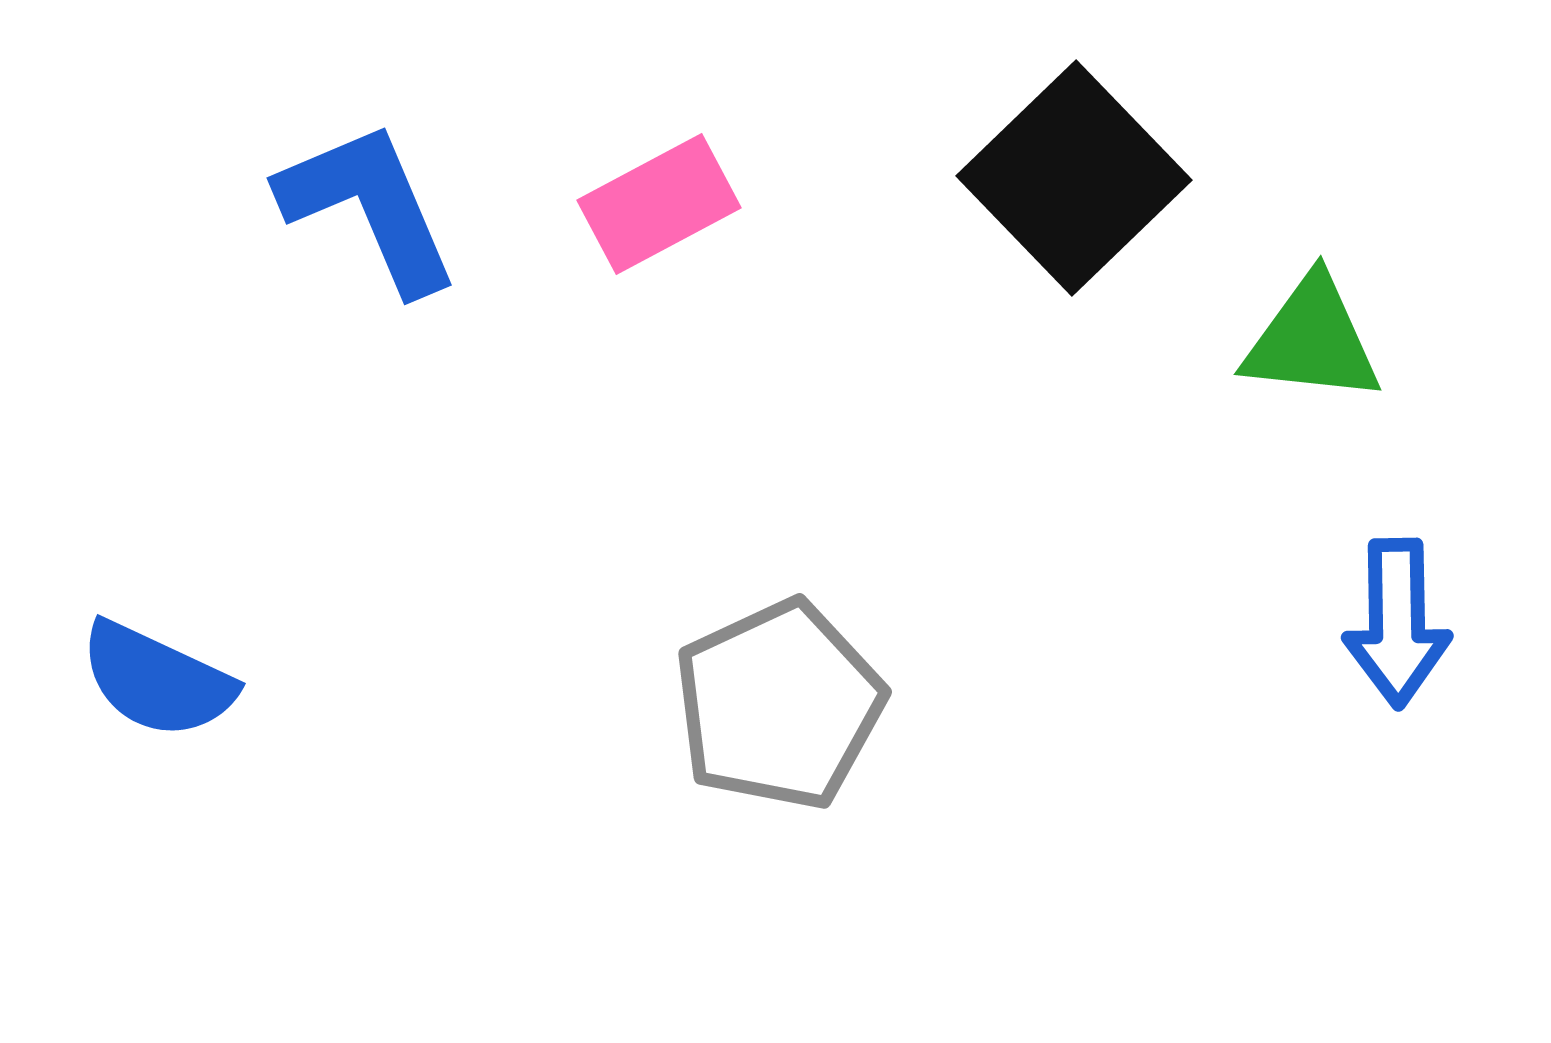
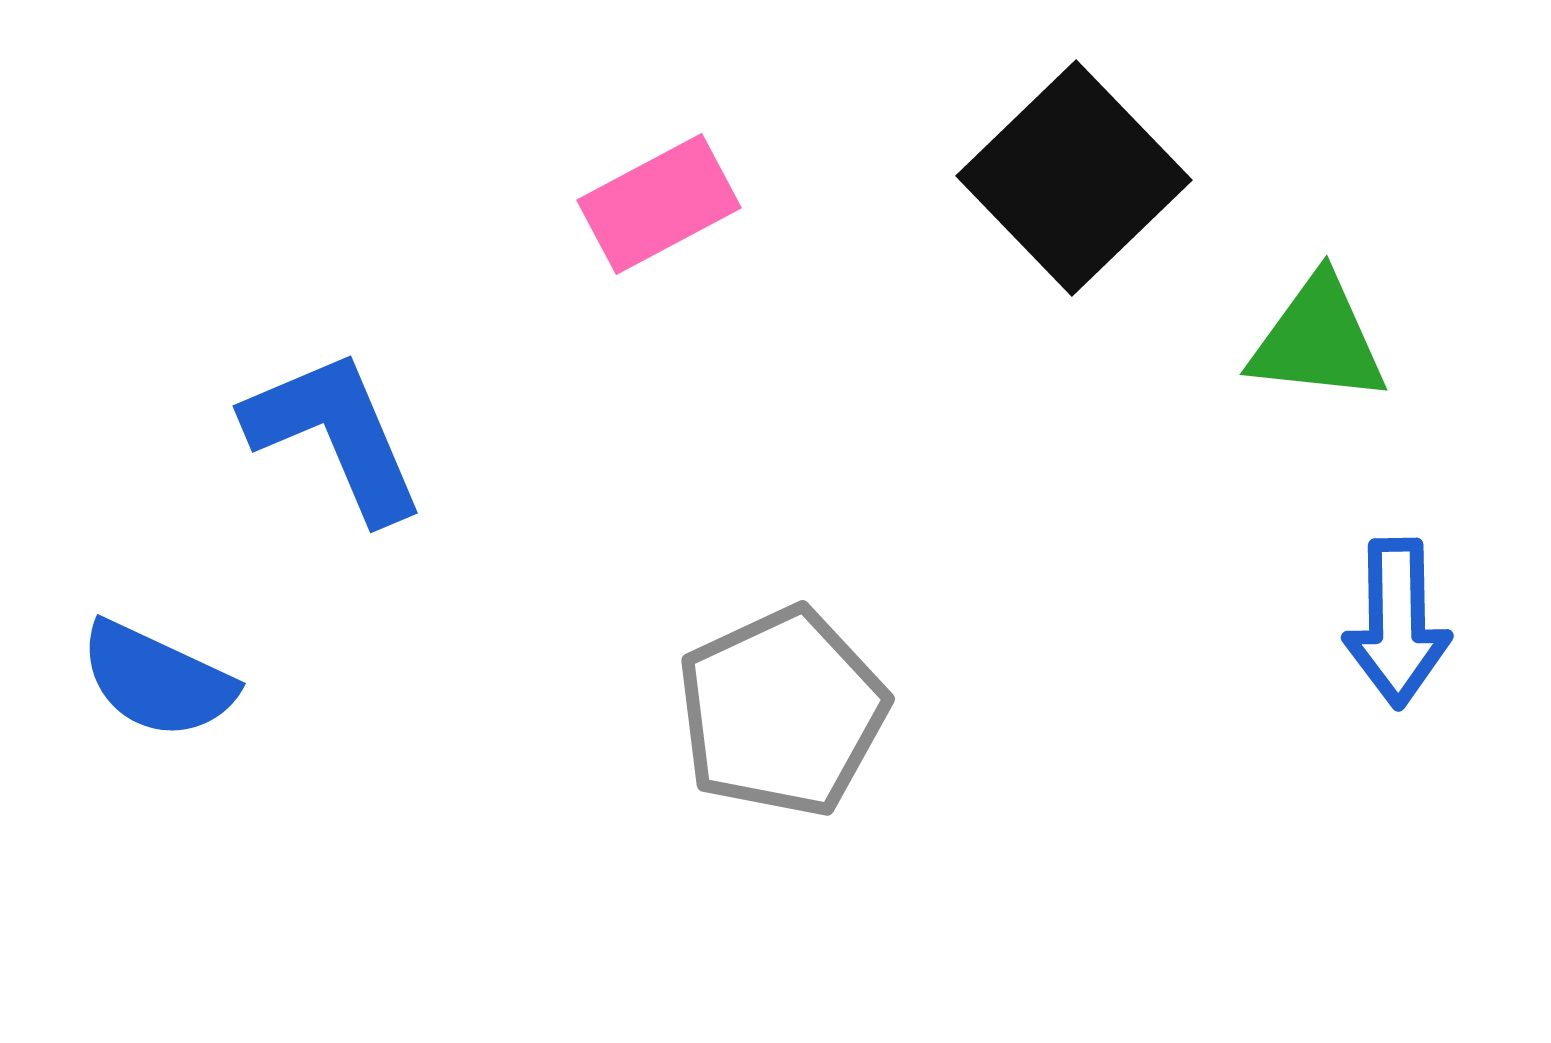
blue L-shape: moved 34 px left, 228 px down
green triangle: moved 6 px right
gray pentagon: moved 3 px right, 7 px down
